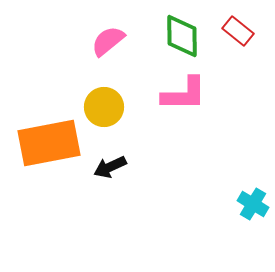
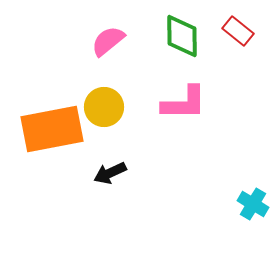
pink L-shape: moved 9 px down
orange rectangle: moved 3 px right, 14 px up
black arrow: moved 6 px down
